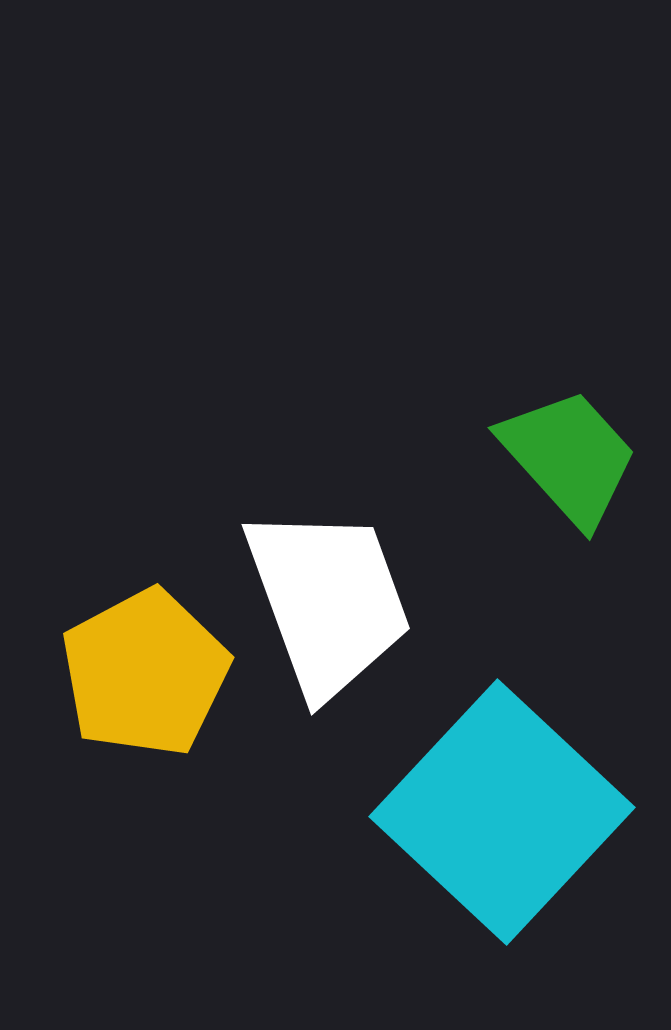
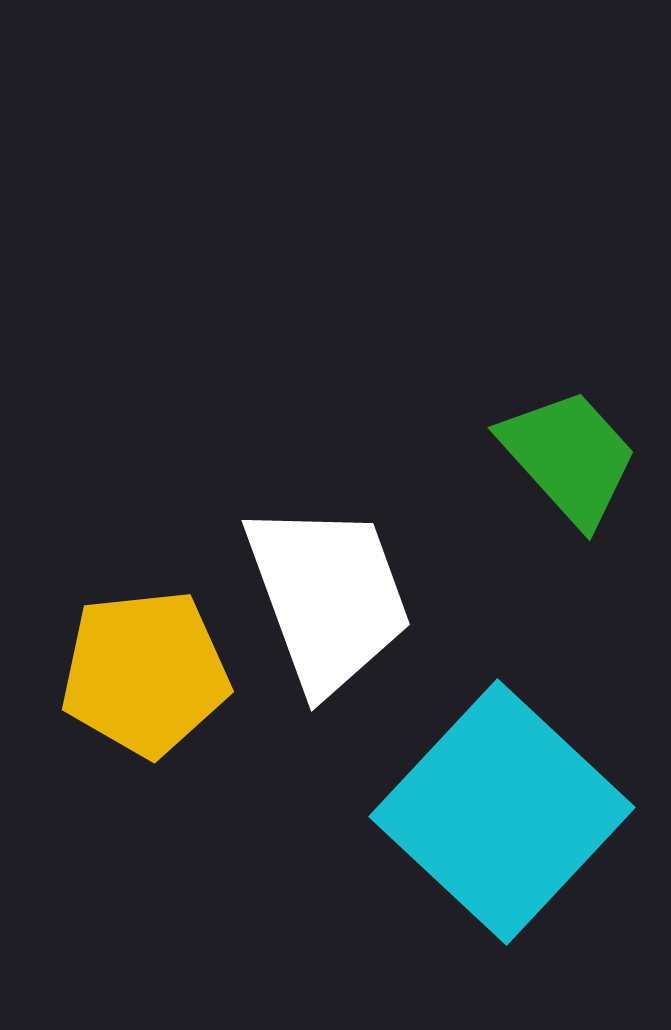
white trapezoid: moved 4 px up
yellow pentagon: rotated 22 degrees clockwise
